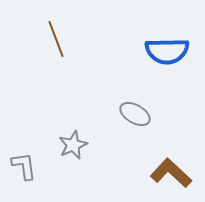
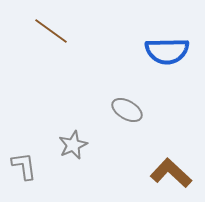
brown line: moved 5 px left, 8 px up; rotated 33 degrees counterclockwise
gray ellipse: moved 8 px left, 4 px up
